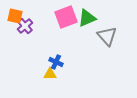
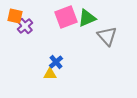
blue cross: rotated 24 degrees clockwise
